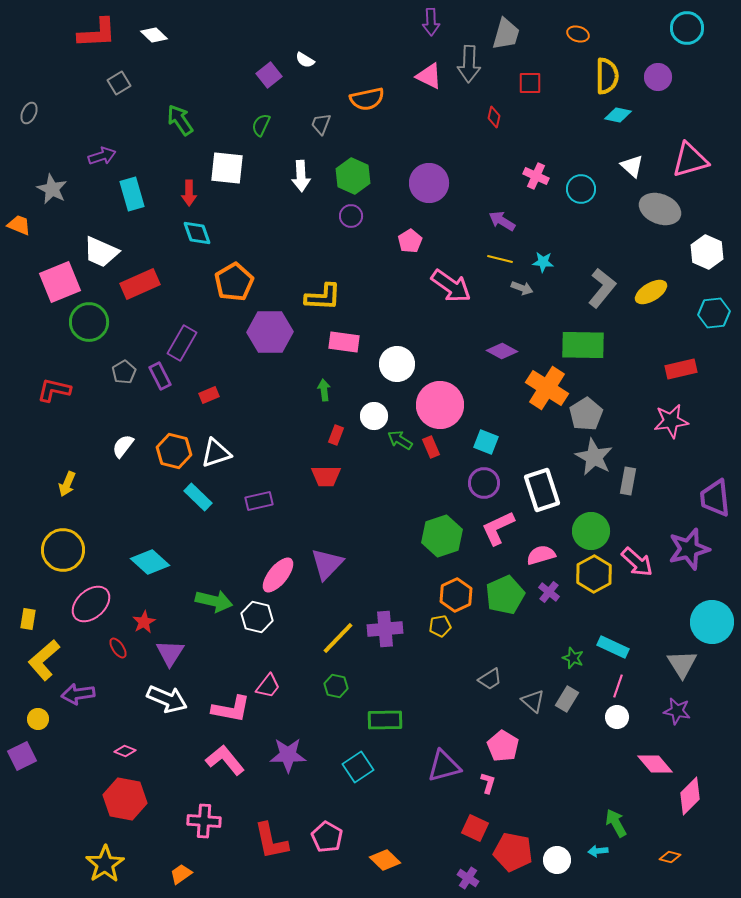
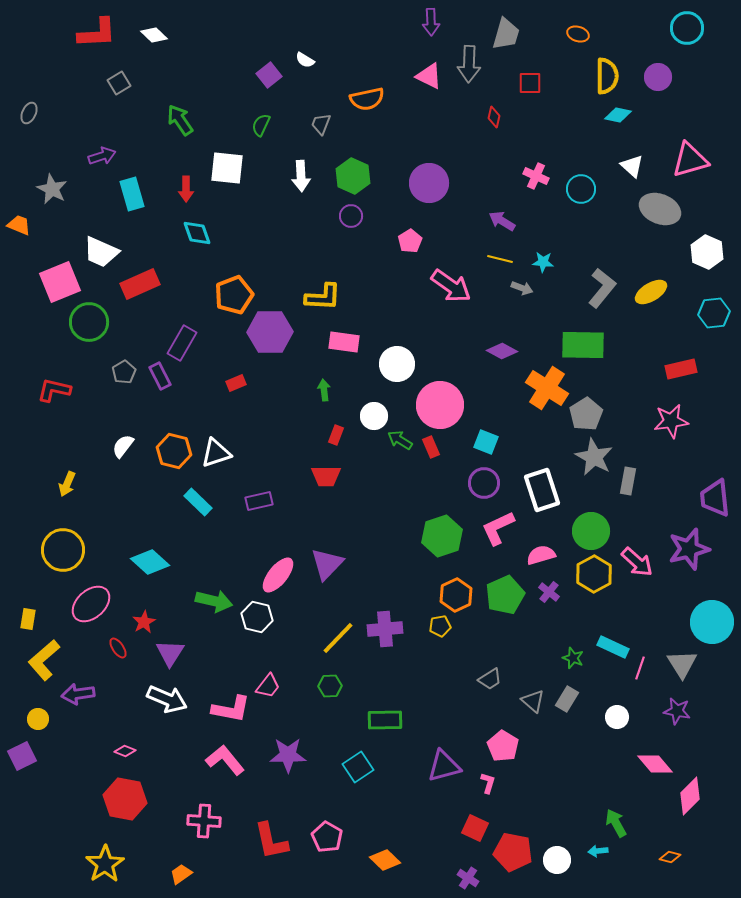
red arrow at (189, 193): moved 3 px left, 4 px up
orange pentagon at (234, 282): moved 13 px down; rotated 9 degrees clockwise
red rectangle at (209, 395): moved 27 px right, 12 px up
cyan rectangle at (198, 497): moved 5 px down
green hexagon at (336, 686): moved 6 px left; rotated 15 degrees counterclockwise
pink line at (618, 686): moved 22 px right, 18 px up
